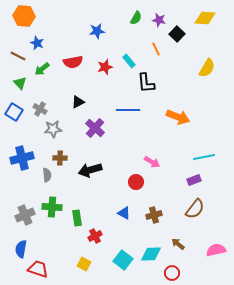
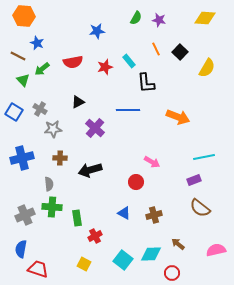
black square at (177, 34): moved 3 px right, 18 px down
green triangle at (20, 83): moved 3 px right, 3 px up
gray semicircle at (47, 175): moved 2 px right, 9 px down
brown semicircle at (195, 209): moved 5 px right, 1 px up; rotated 90 degrees clockwise
